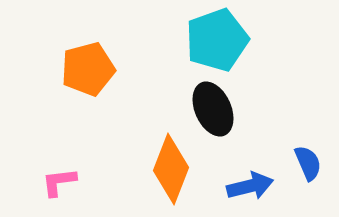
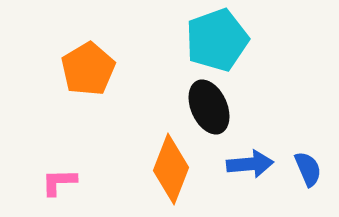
orange pentagon: rotated 16 degrees counterclockwise
black ellipse: moved 4 px left, 2 px up
blue semicircle: moved 6 px down
pink L-shape: rotated 6 degrees clockwise
blue arrow: moved 22 px up; rotated 9 degrees clockwise
